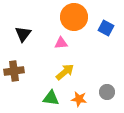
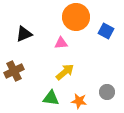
orange circle: moved 2 px right
blue square: moved 3 px down
black triangle: moved 1 px right; rotated 30 degrees clockwise
brown cross: rotated 18 degrees counterclockwise
orange star: moved 2 px down
